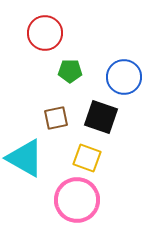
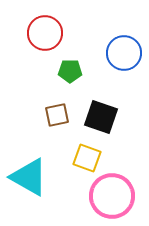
blue circle: moved 24 px up
brown square: moved 1 px right, 3 px up
cyan triangle: moved 4 px right, 19 px down
pink circle: moved 35 px right, 4 px up
